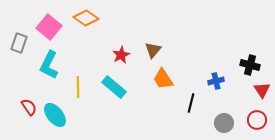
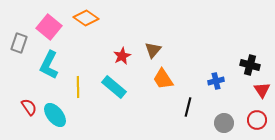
red star: moved 1 px right, 1 px down
black line: moved 3 px left, 4 px down
